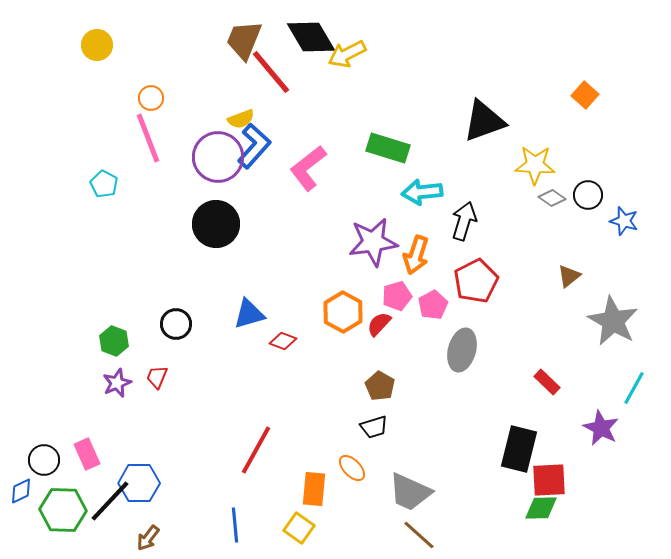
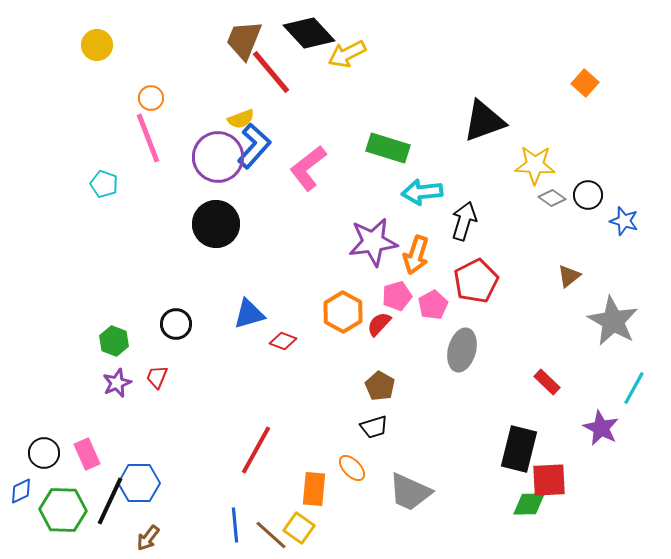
black diamond at (311, 37): moved 2 px left, 4 px up; rotated 12 degrees counterclockwise
orange square at (585, 95): moved 12 px up
cyan pentagon at (104, 184): rotated 8 degrees counterclockwise
black circle at (44, 460): moved 7 px up
black line at (110, 501): rotated 18 degrees counterclockwise
green diamond at (541, 508): moved 12 px left, 4 px up
brown line at (419, 535): moved 148 px left
